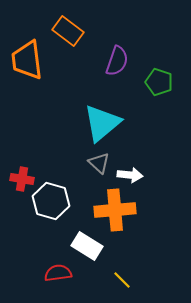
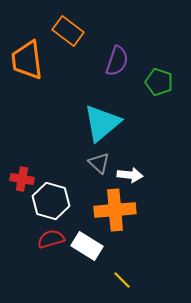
red semicircle: moved 7 px left, 34 px up; rotated 8 degrees counterclockwise
